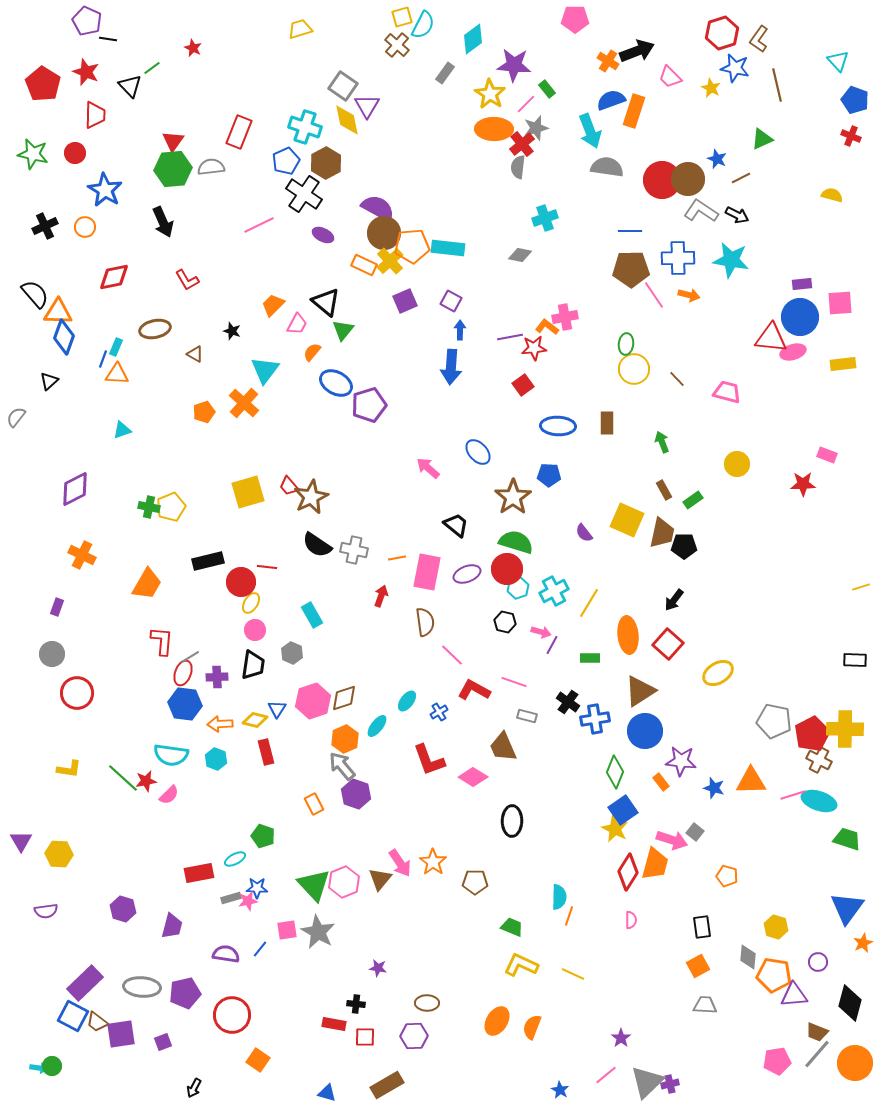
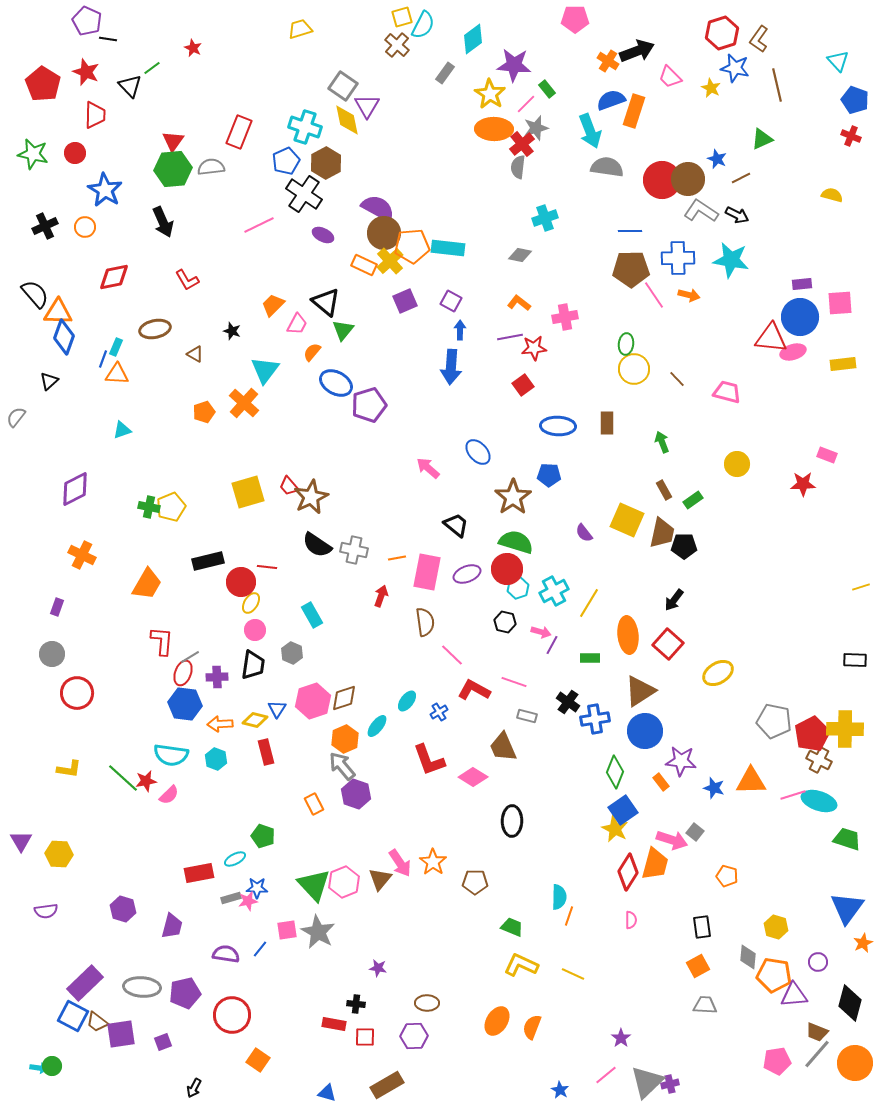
orange L-shape at (547, 327): moved 28 px left, 24 px up
